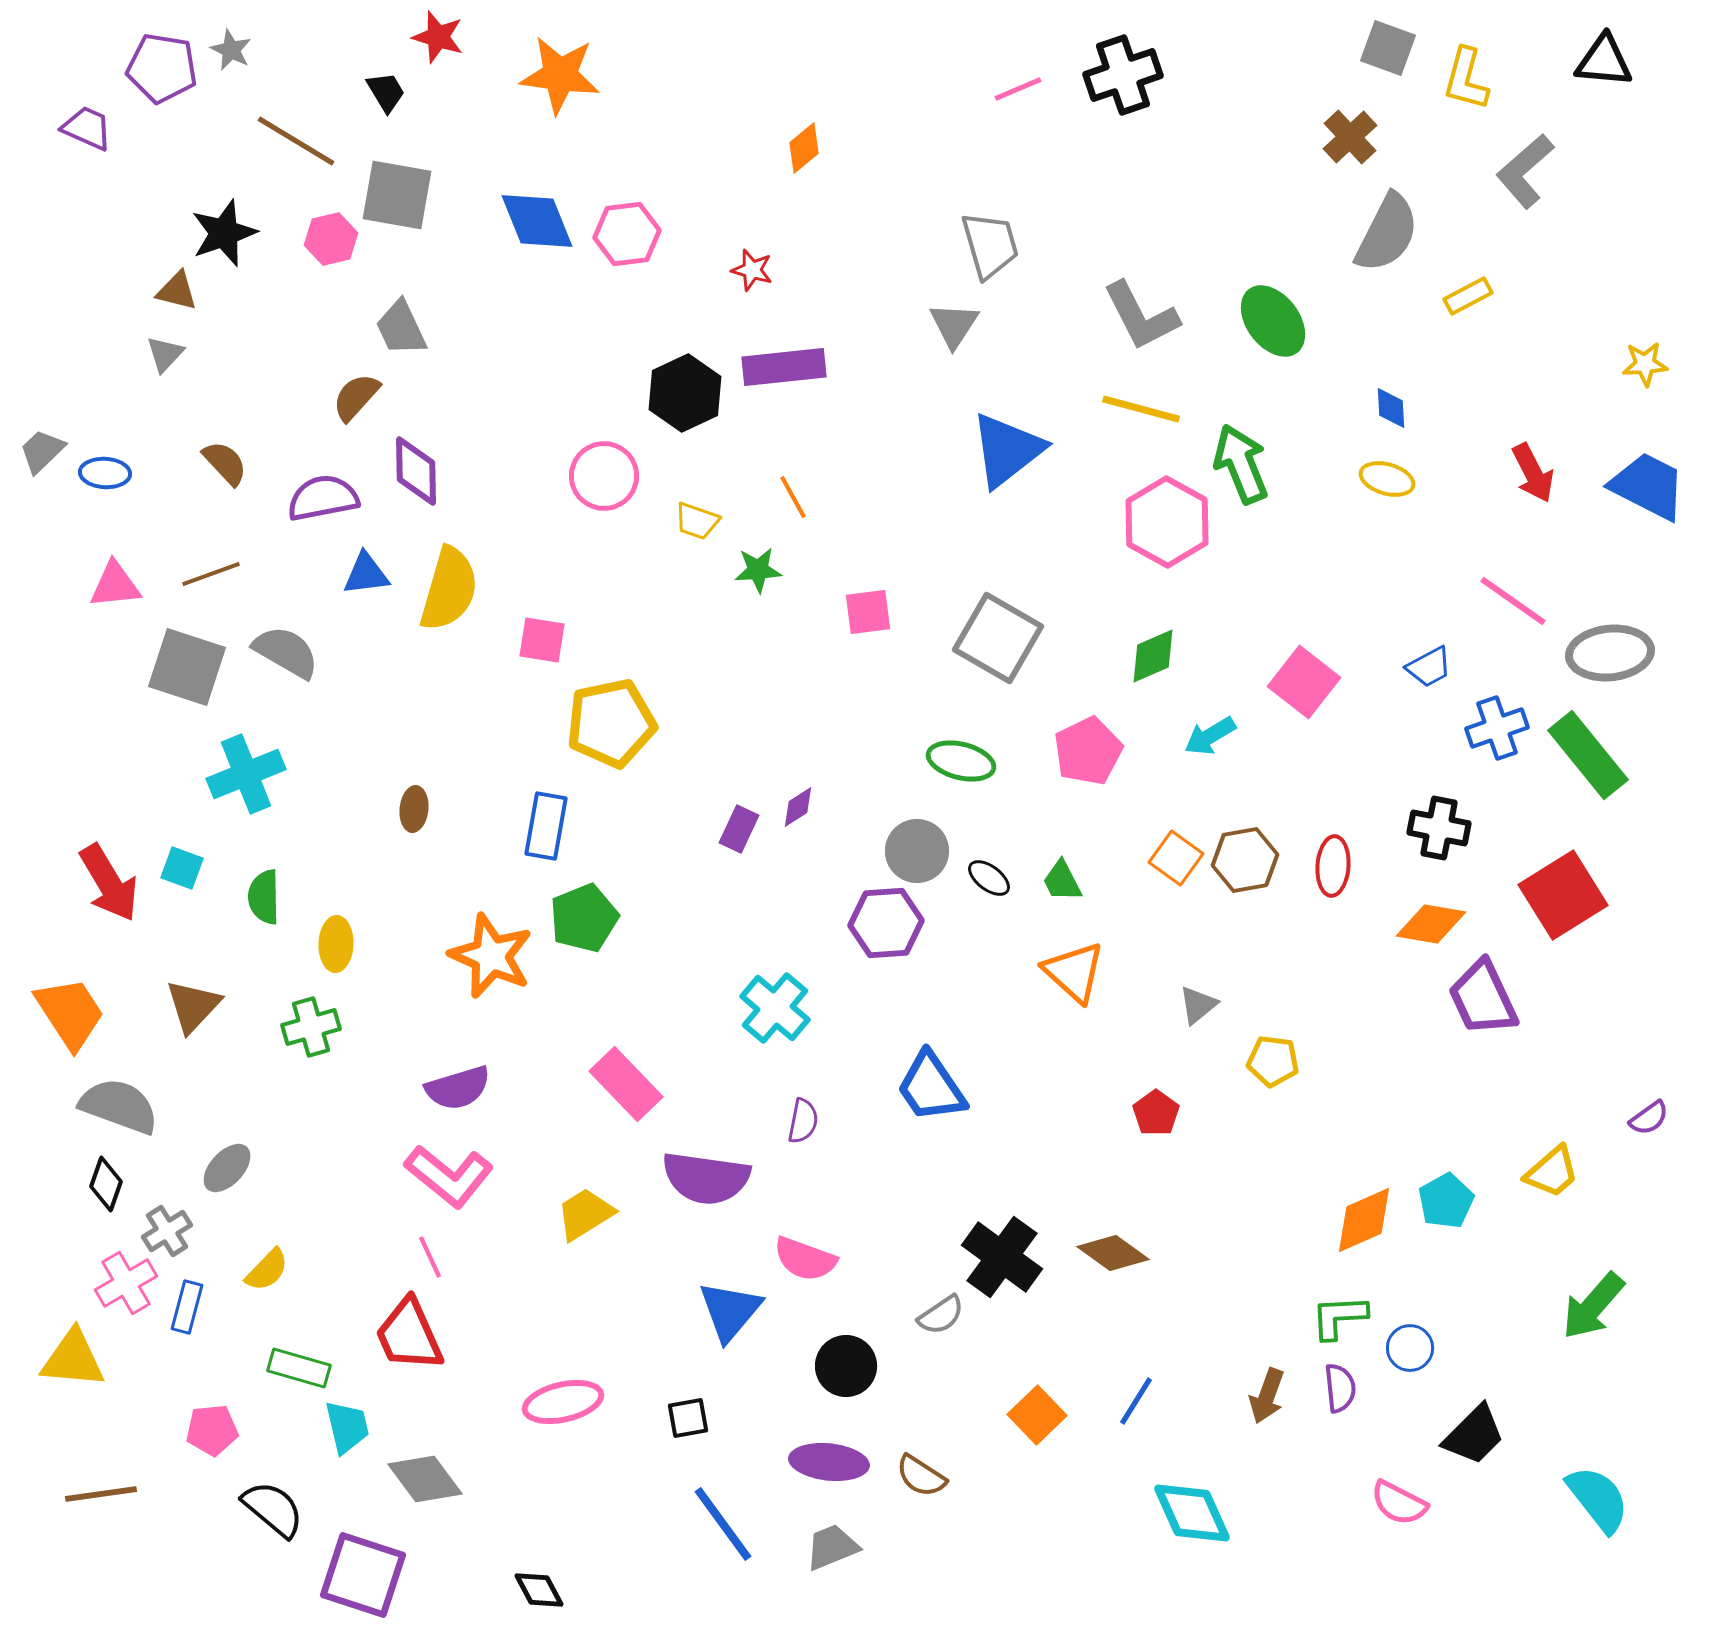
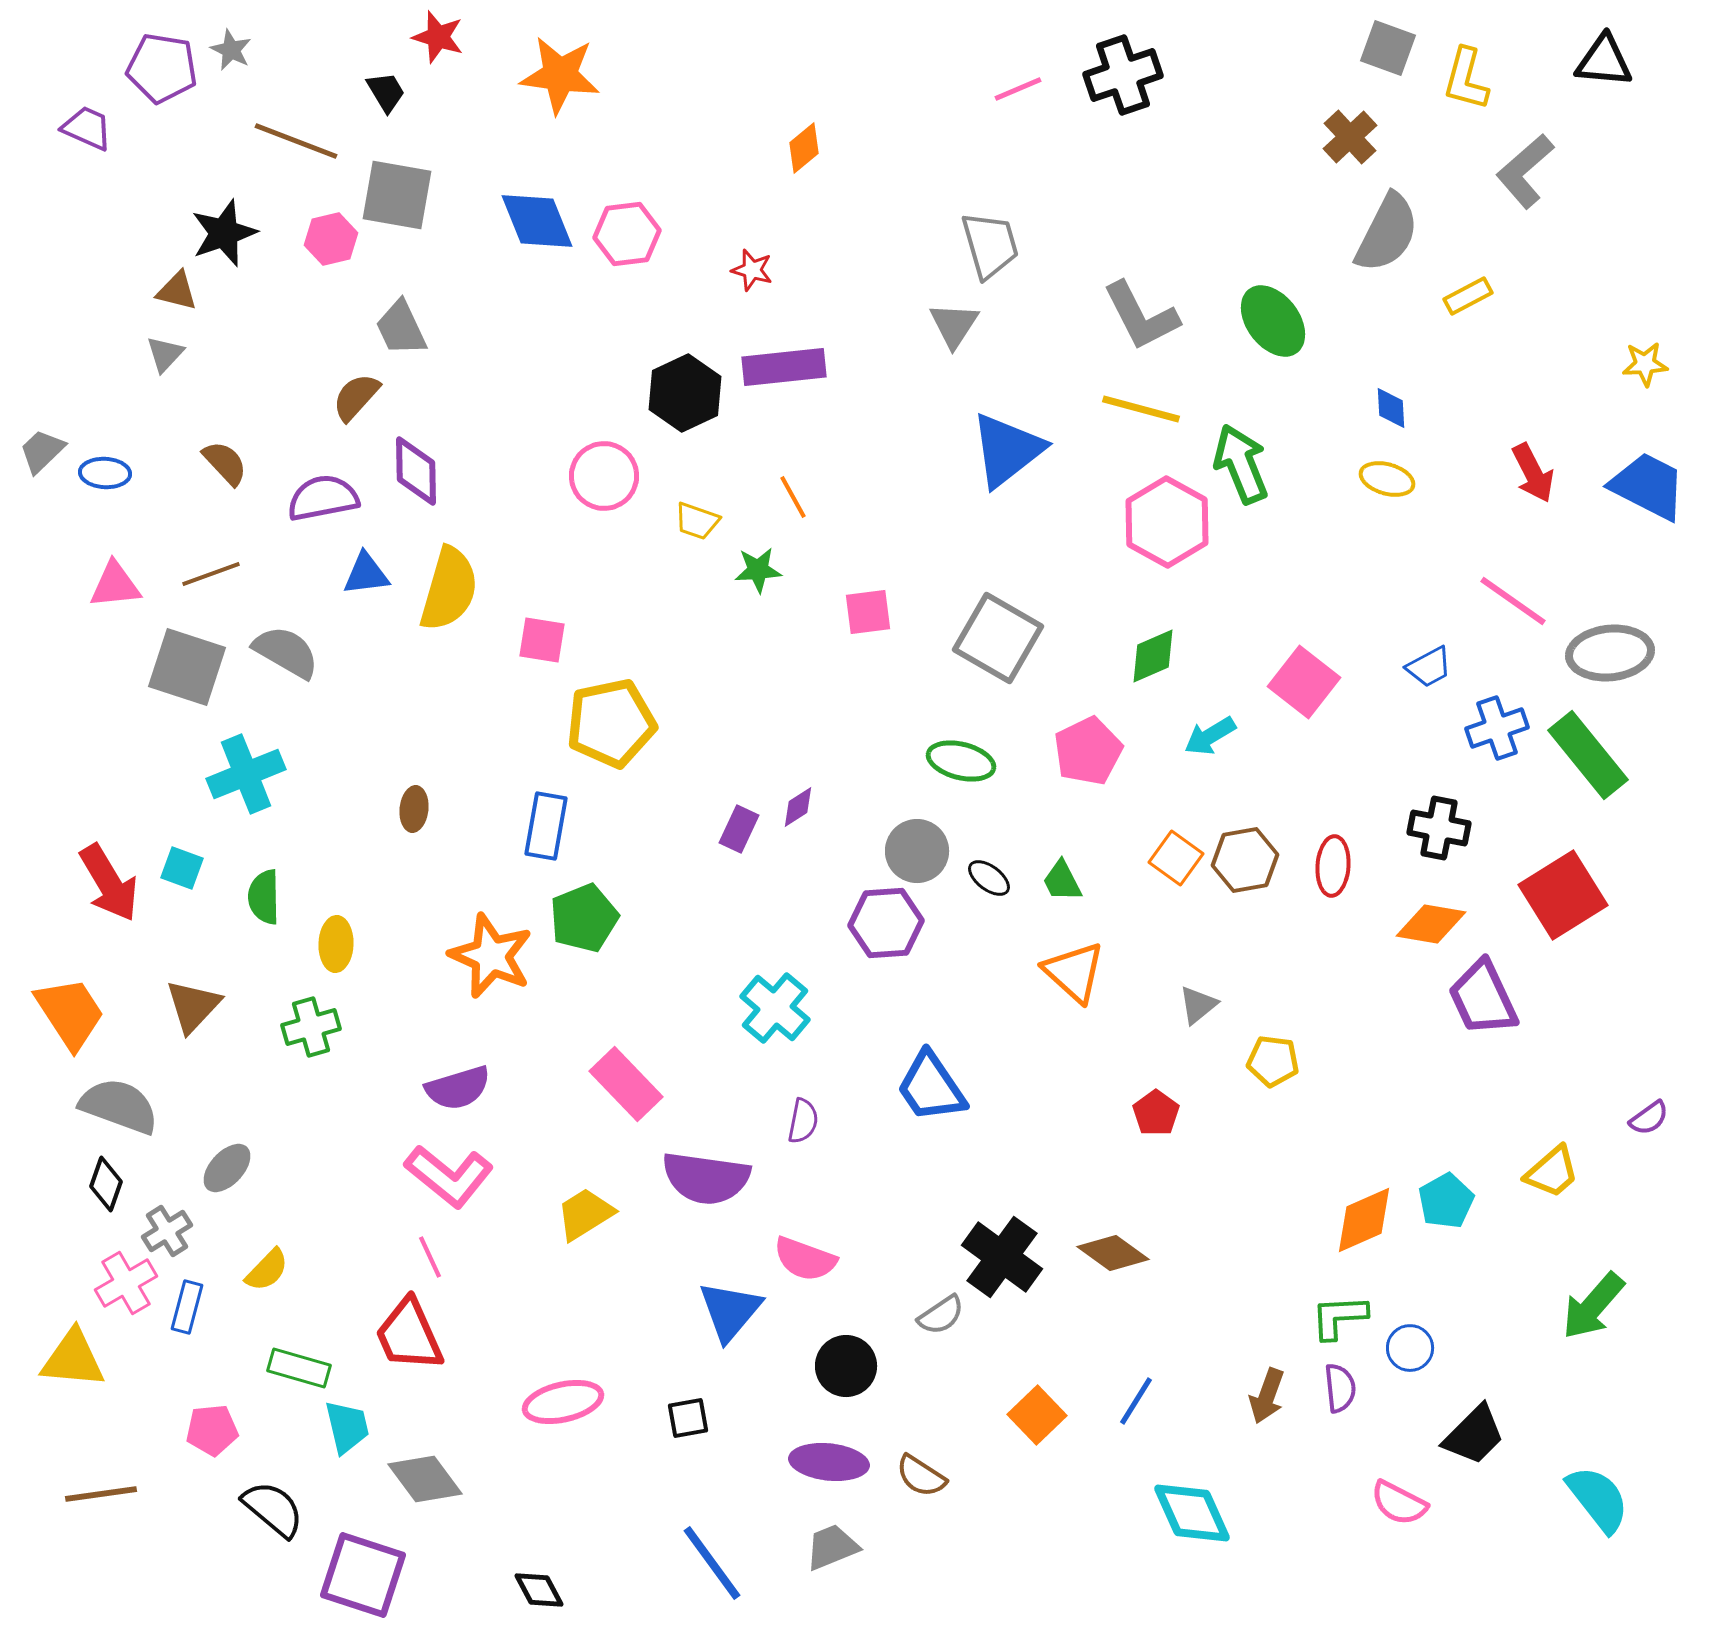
brown line at (296, 141): rotated 10 degrees counterclockwise
blue line at (723, 1524): moved 11 px left, 39 px down
